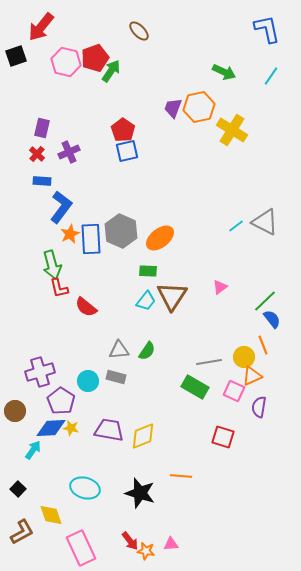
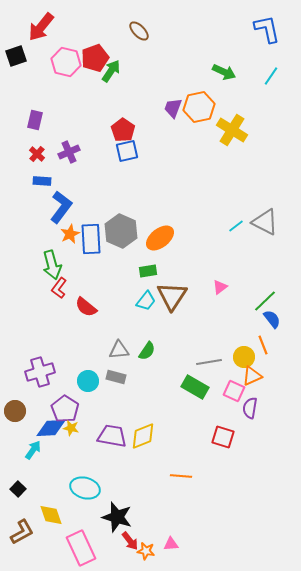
purple rectangle at (42, 128): moved 7 px left, 8 px up
green rectangle at (148, 271): rotated 12 degrees counterclockwise
red L-shape at (59, 288): rotated 50 degrees clockwise
purple pentagon at (61, 401): moved 4 px right, 8 px down
purple semicircle at (259, 407): moved 9 px left, 1 px down
purple trapezoid at (109, 430): moved 3 px right, 6 px down
black star at (140, 493): moved 23 px left, 24 px down
